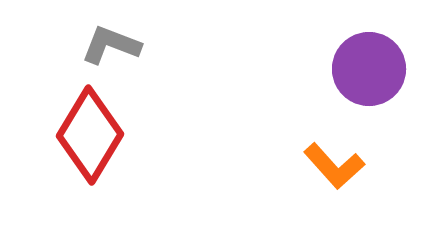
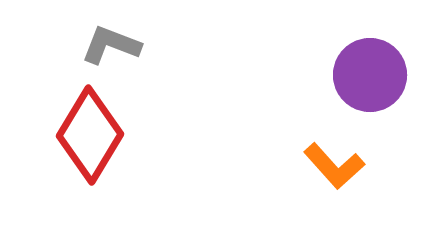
purple circle: moved 1 px right, 6 px down
